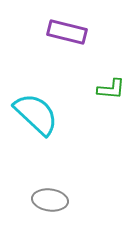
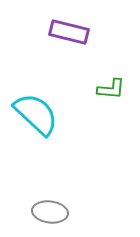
purple rectangle: moved 2 px right
gray ellipse: moved 12 px down
